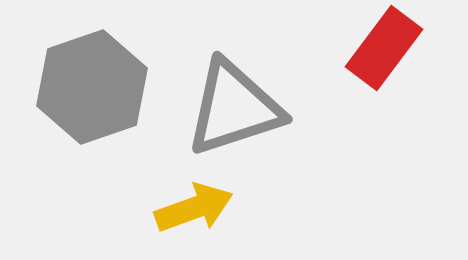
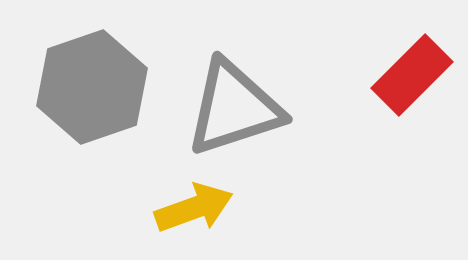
red rectangle: moved 28 px right, 27 px down; rotated 8 degrees clockwise
